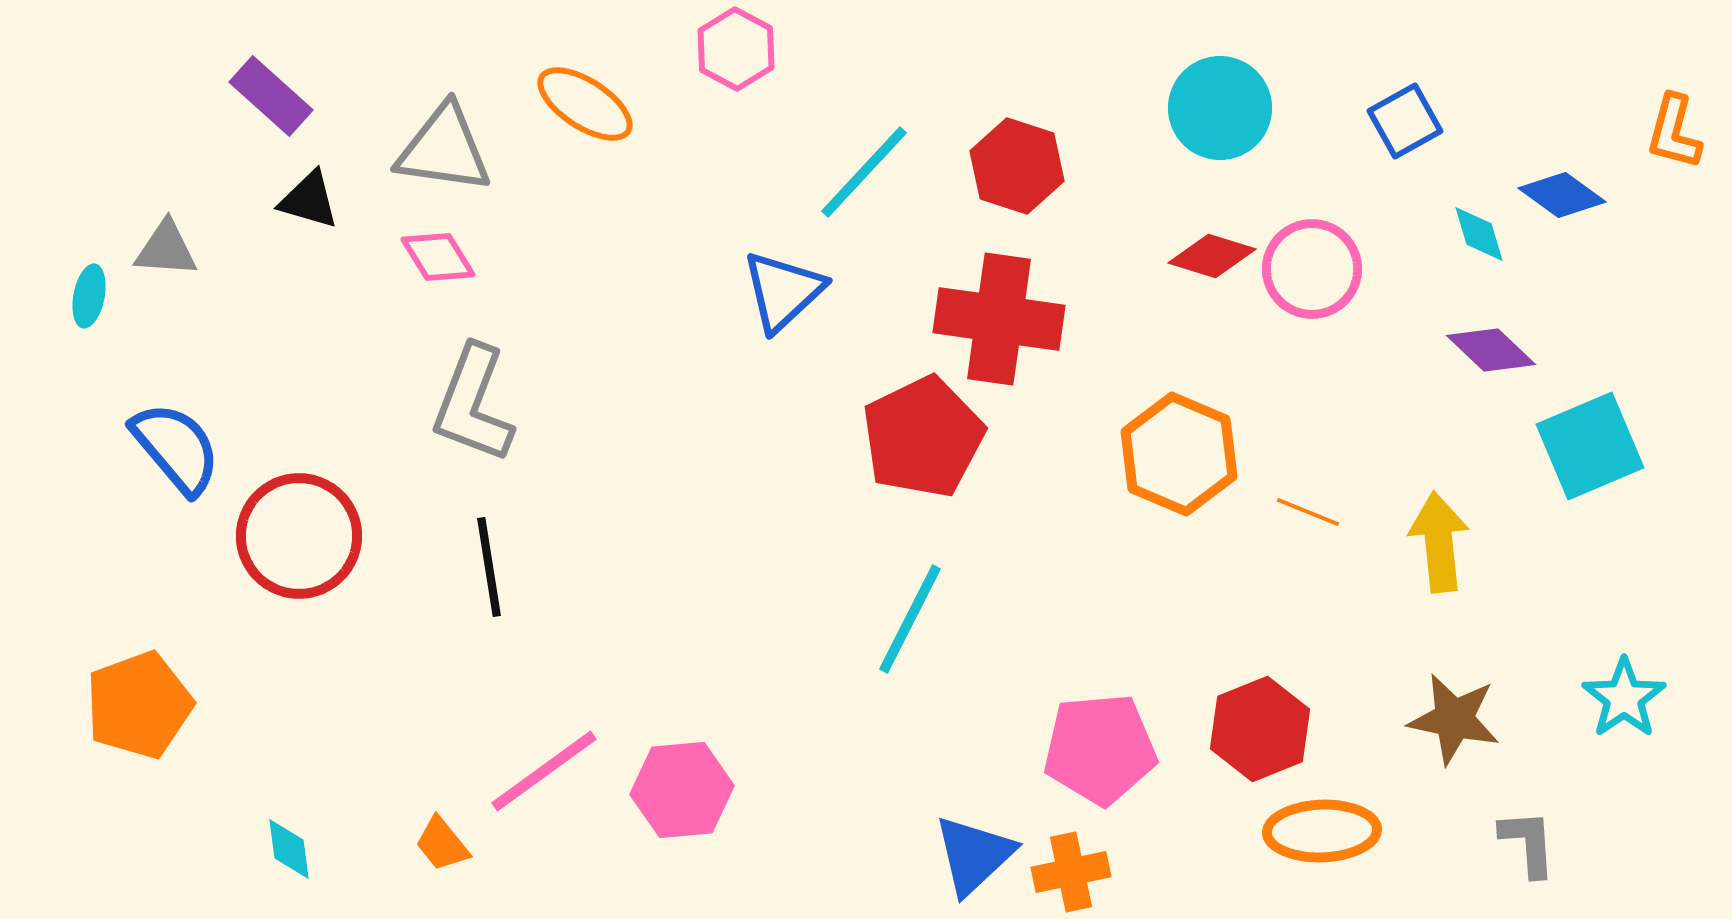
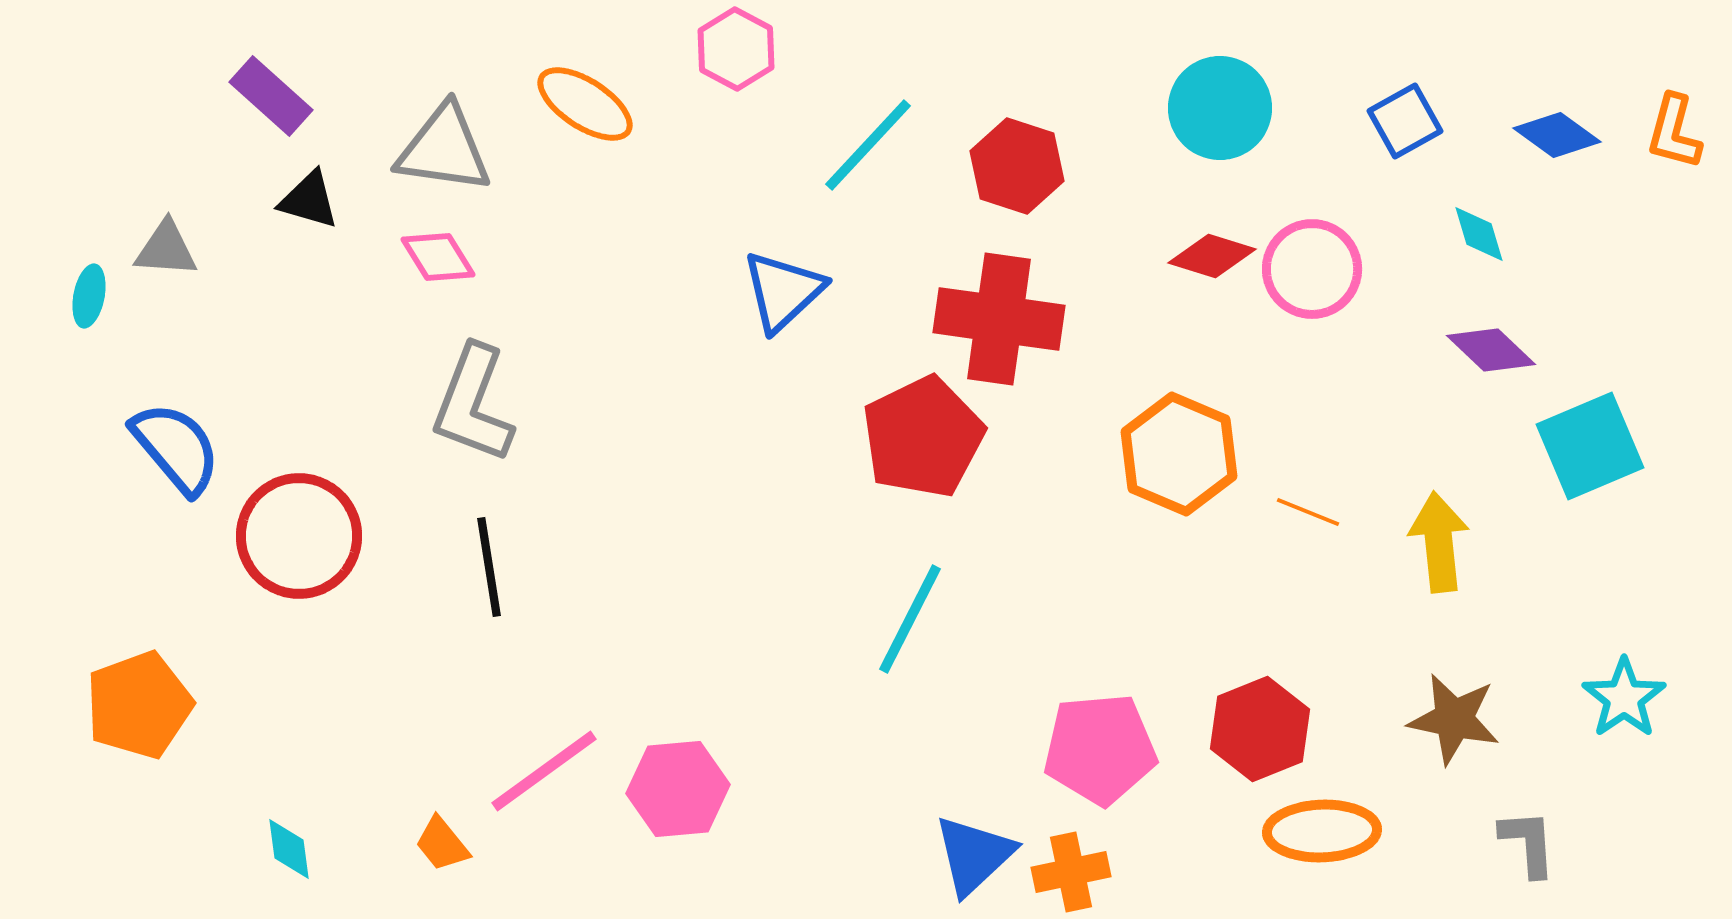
cyan line at (864, 172): moved 4 px right, 27 px up
blue diamond at (1562, 195): moved 5 px left, 60 px up
pink hexagon at (682, 790): moved 4 px left, 1 px up
